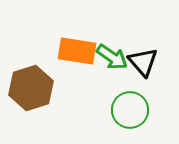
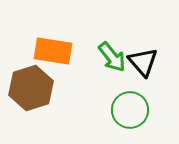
orange rectangle: moved 24 px left
green arrow: rotated 16 degrees clockwise
